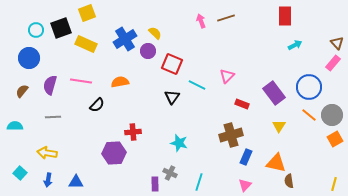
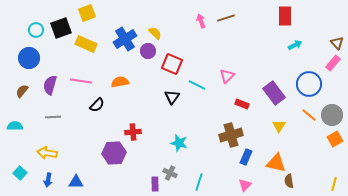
blue circle at (309, 87): moved 3 px up
